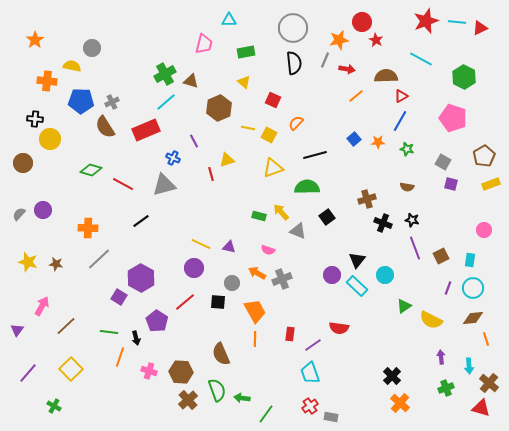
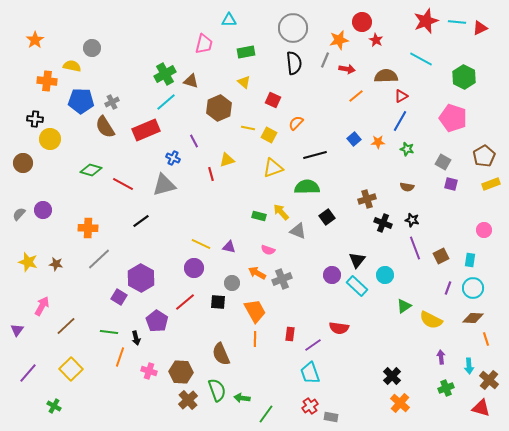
brown diamond at (473, 318): rotated 10 degrees clockwise
brown cross at (489, 383): moved 3 px up
